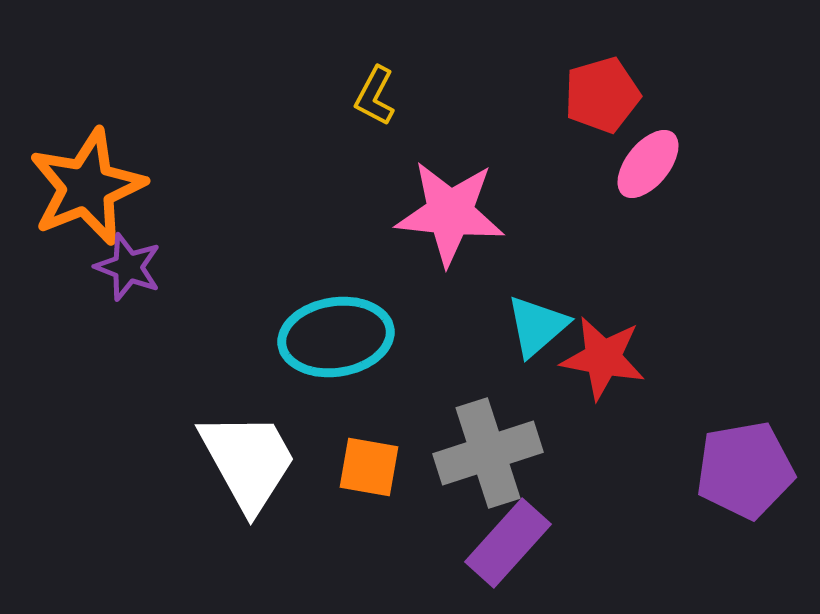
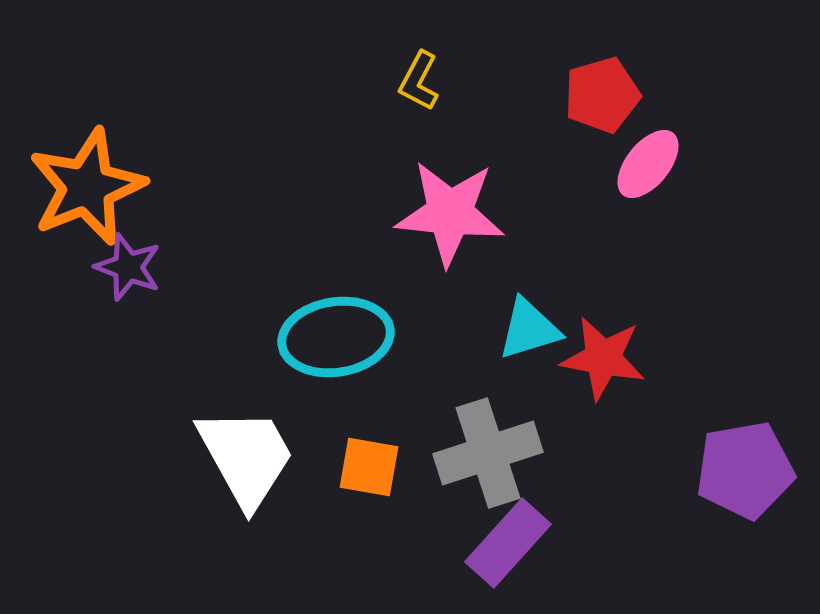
yellow L-shape: moved 44 px right, 15 px up
cyan triangle: moved 8 px left, 3 px down; rotated 24 degrees clockwise
white trapezoid: moved 2 px left, 4 px up
